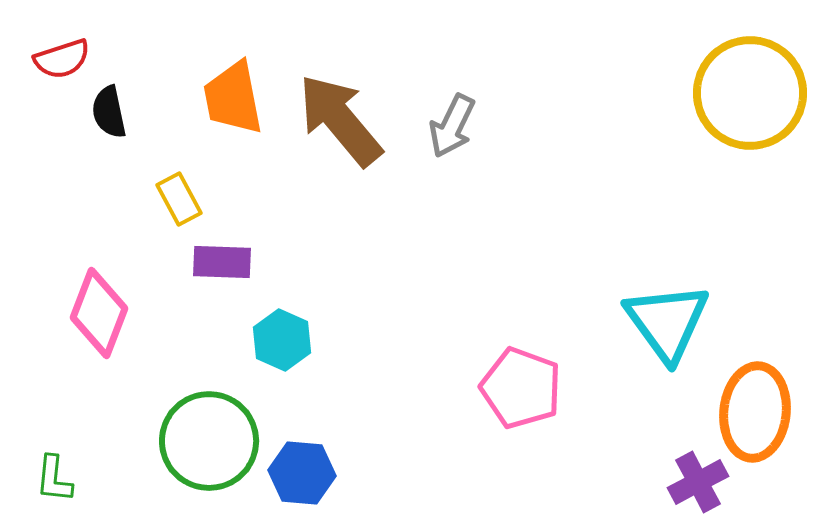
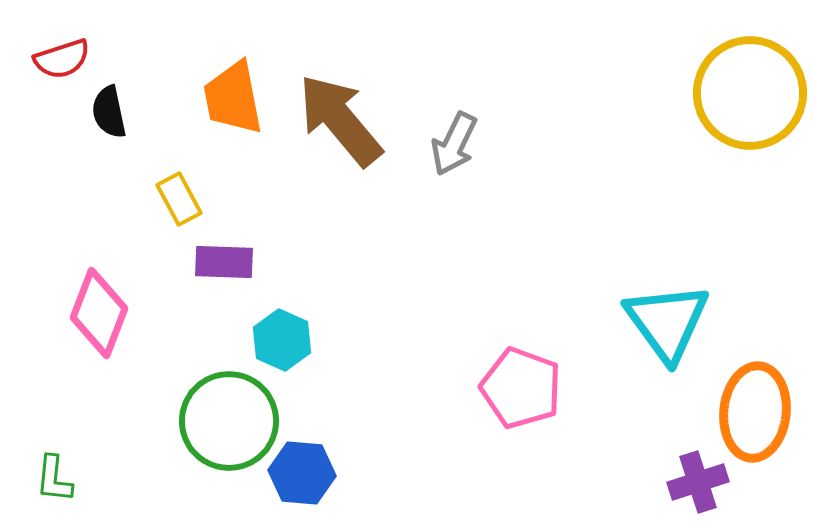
gray arrow: moved 2 px right, 18 px down
purple rectangle: moved 2 px right
green circle: moved 20 px right, 20 px up
purple cross: rotated 10 degrees clockwise
